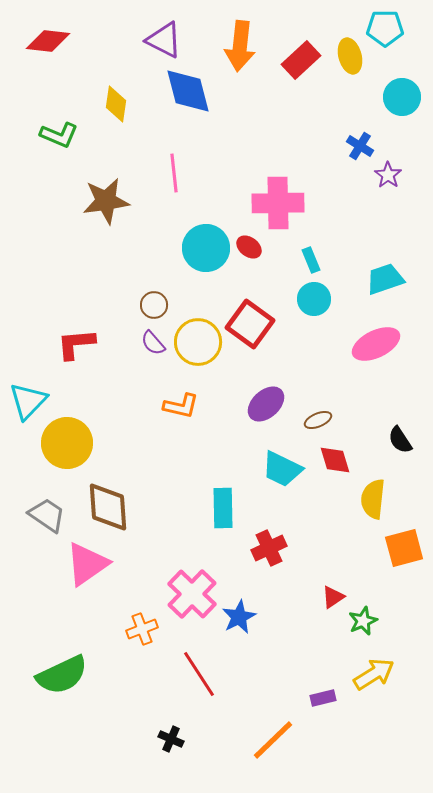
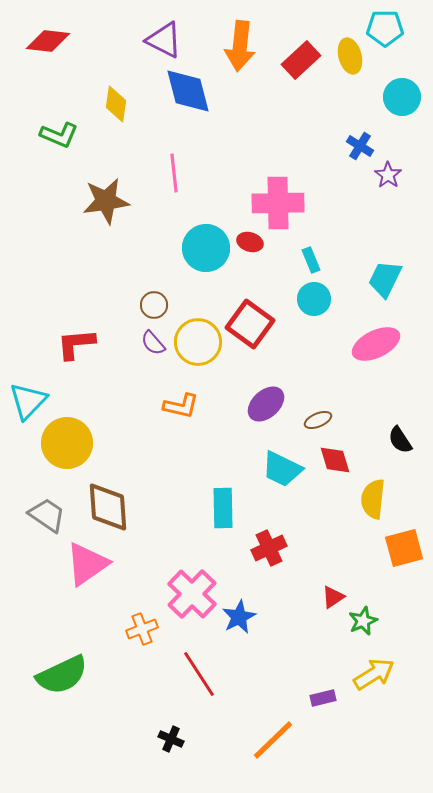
red ellipse at (249, 247): moved 1 px right, 5 px up; rotated 20 degrees counterclockwise
cyan trapezoid at (385, 279): rotated 45 degrees counterclockwise
